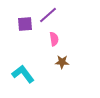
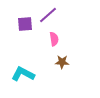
cyan L-shape: rotated 25 degrees counterclockwise
